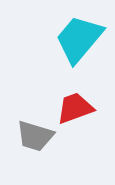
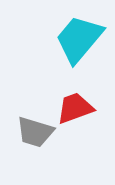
gray trapezoid: moved 4 px up
